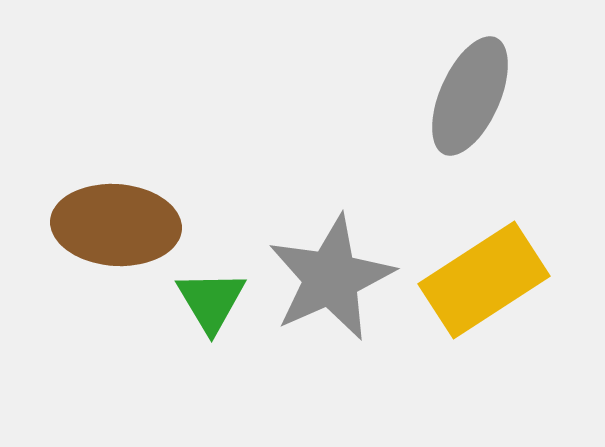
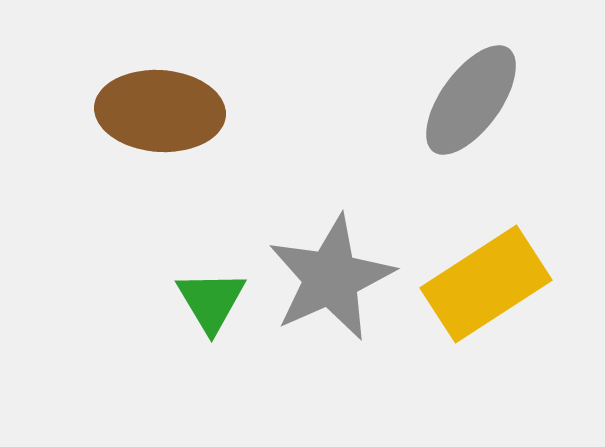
gray ellipse: moved 1 px right, 4 px down; rotated 12 degrees clockwise
brown ellipse: moved 44 px right, 114 px up
yellow rectangle: moved 2 px right, 4 px down
